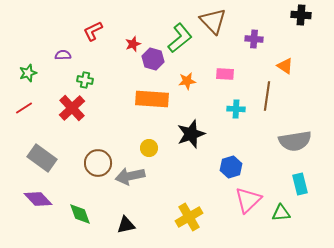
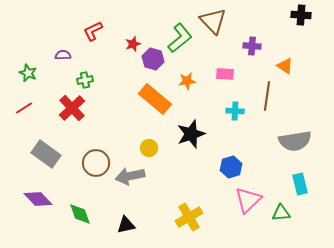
purple cross: moved 2 px left, 7 px down
green star: rotated 30 degrees counterclockwise
green cross: rotated 21 degrees counterclockwise
orange rectangle: moved 3 px right; rotated 36 degrees clockwise
cyan cross: moved 1 px left, 2 px down
gray rectangle: moved 4 px right, 4 px up
brown circle: moved 2 px left
